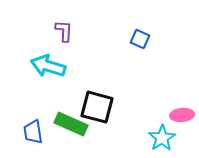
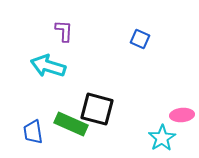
black square: moved 2 px down
